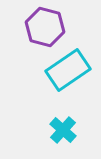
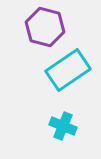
cyan cross: moved 4 px up; rotated 20 degrees counterclockwise
